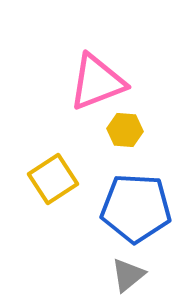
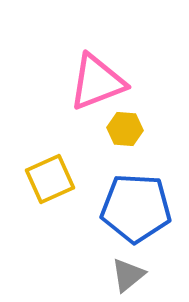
yellow hexagon: moved 1 px up
yellow square: moved 3 px left; rotated 9 degrees clockwise
